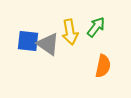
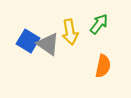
green arrow: moved 3 px right, 3 px up
blue square: rotated 25 degrees clockwise
